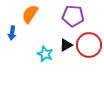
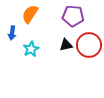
black triangle: rotated 16 degrees clockwise
cyan star: moved 14 px left, 5 px up; rotated 21 degrees clockwise
